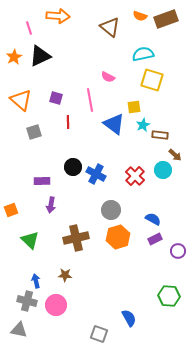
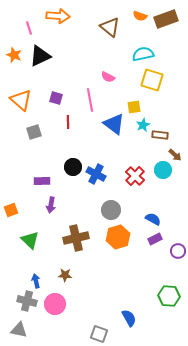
orange star at (14, 57): moved 2 px up; rotated 21 degrees counterclockwise
pink circle at (56, 305): moved 1 px left, 1 px up
